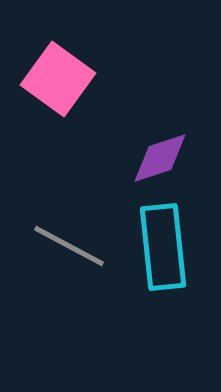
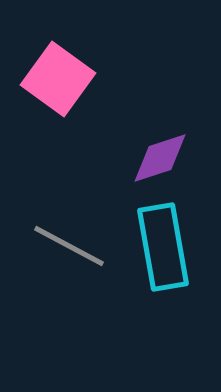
cyan rectangle: rotated 4 degrees counterclockwise
